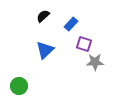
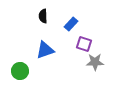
black semicircle: rotated 48 degrees counterclockwise
blue triangle: rotated 24 degrees clockwise
green circle: moved 1 px right, 15 px up
